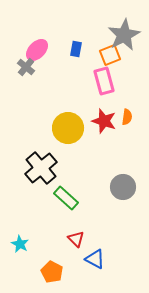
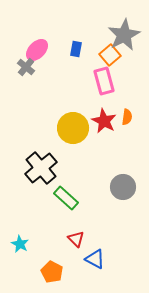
orange square: rotated 20 degrees counterclockwise
red star: rotated 10 degrees clockwise
yellow circle: moved 5 px right
